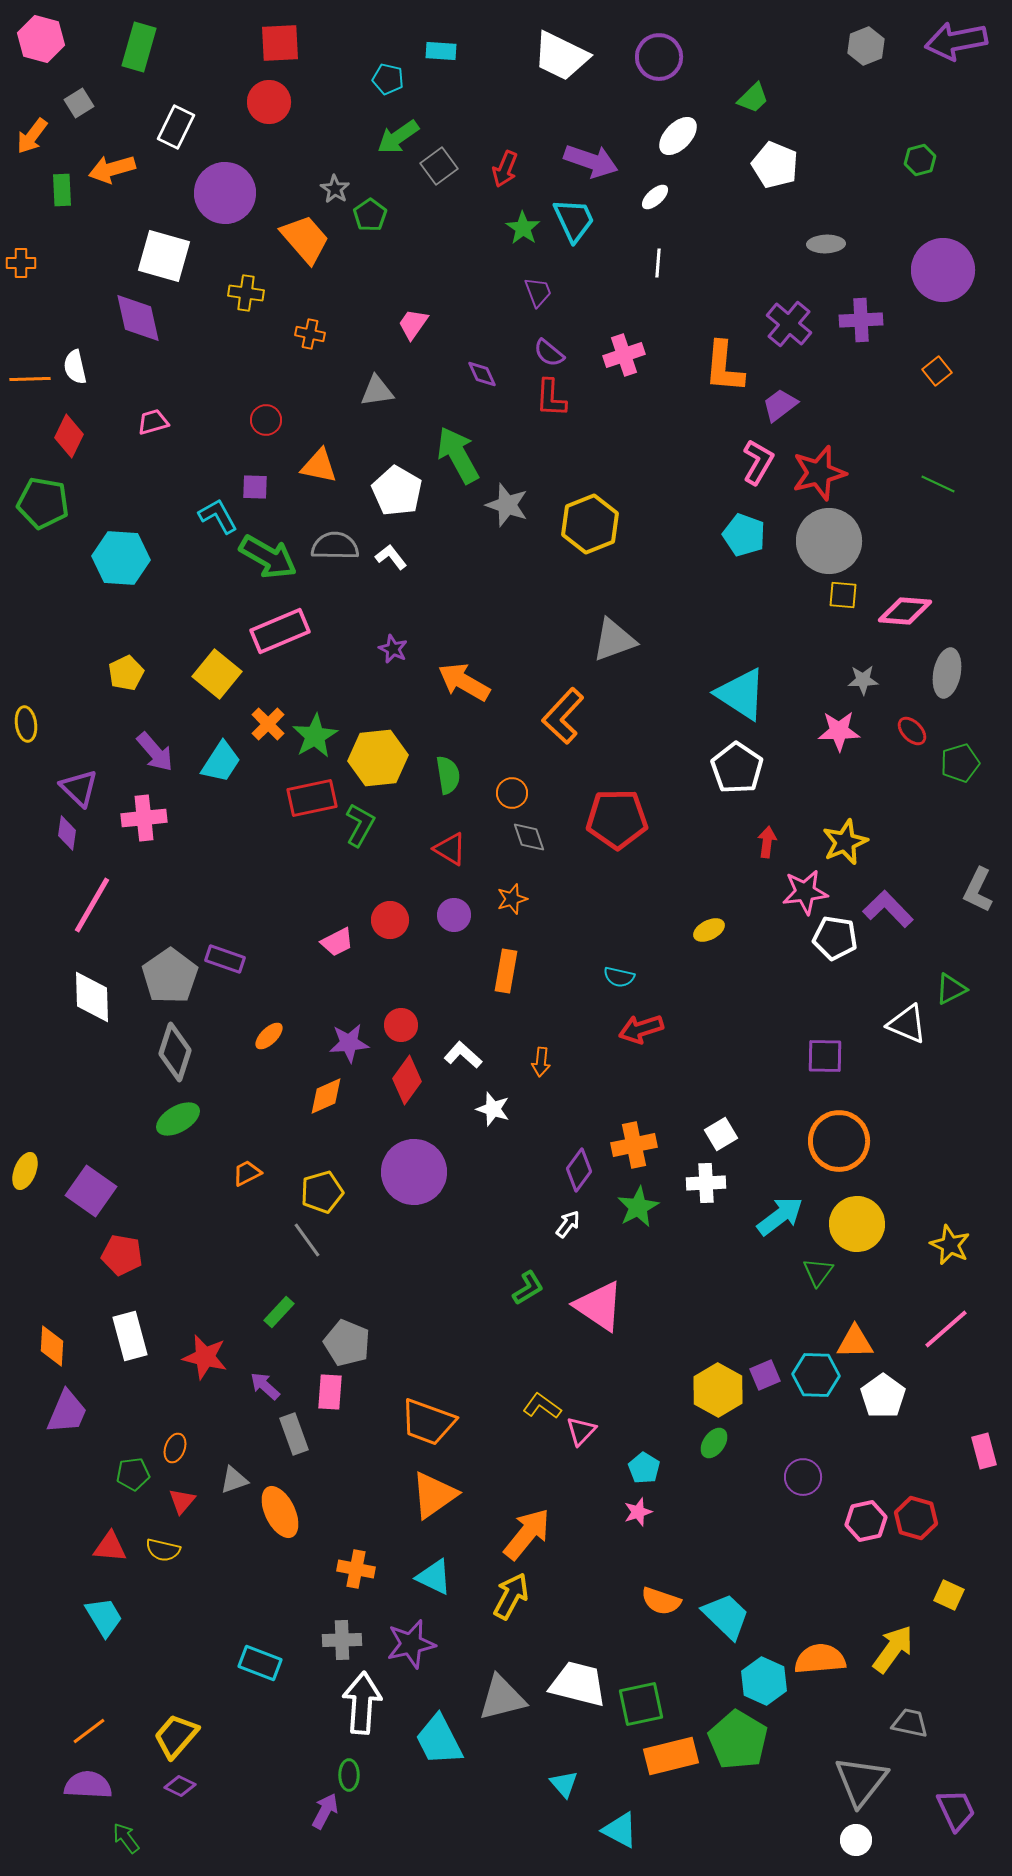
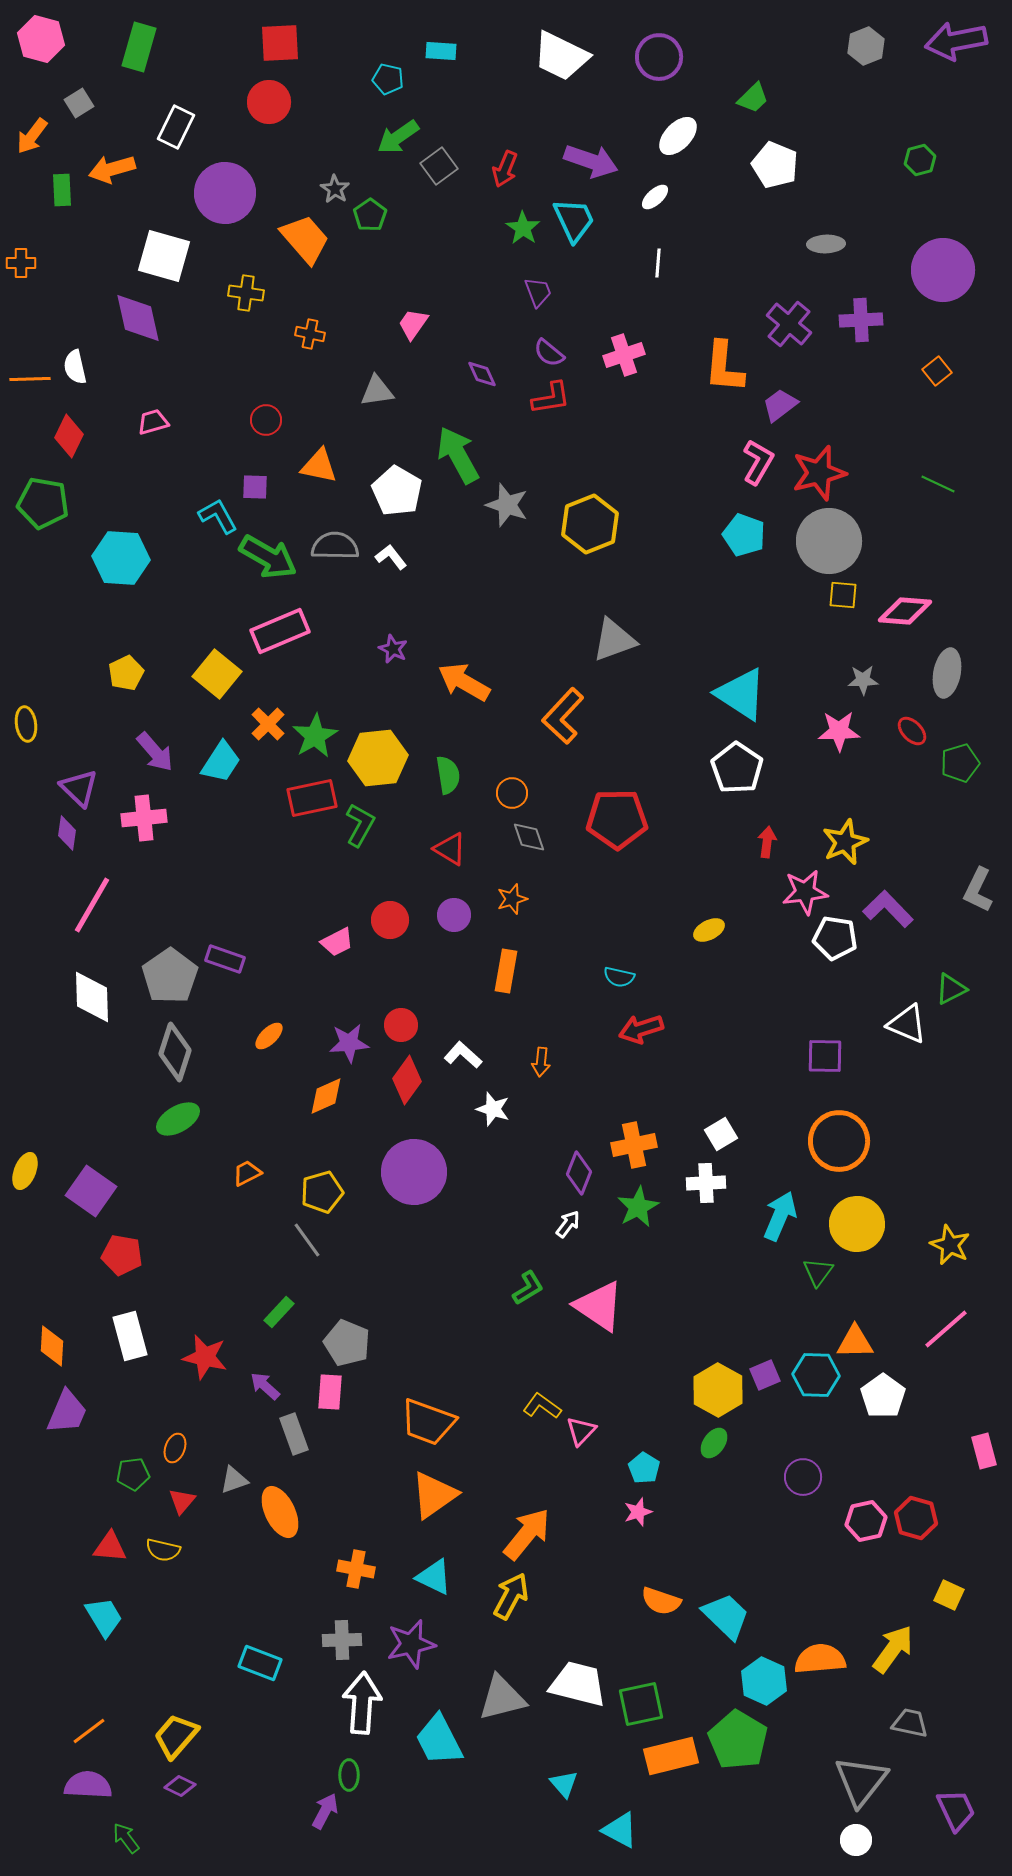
red L-shape at (551, 398): rotated 102 degrees counterclockwise
purple diamond at (579, 1170): moved 3 px down; rotated 15 degrees counterclockwise
cyan arrow at (780, 1216): rotated 30 degrees counterclockwise
